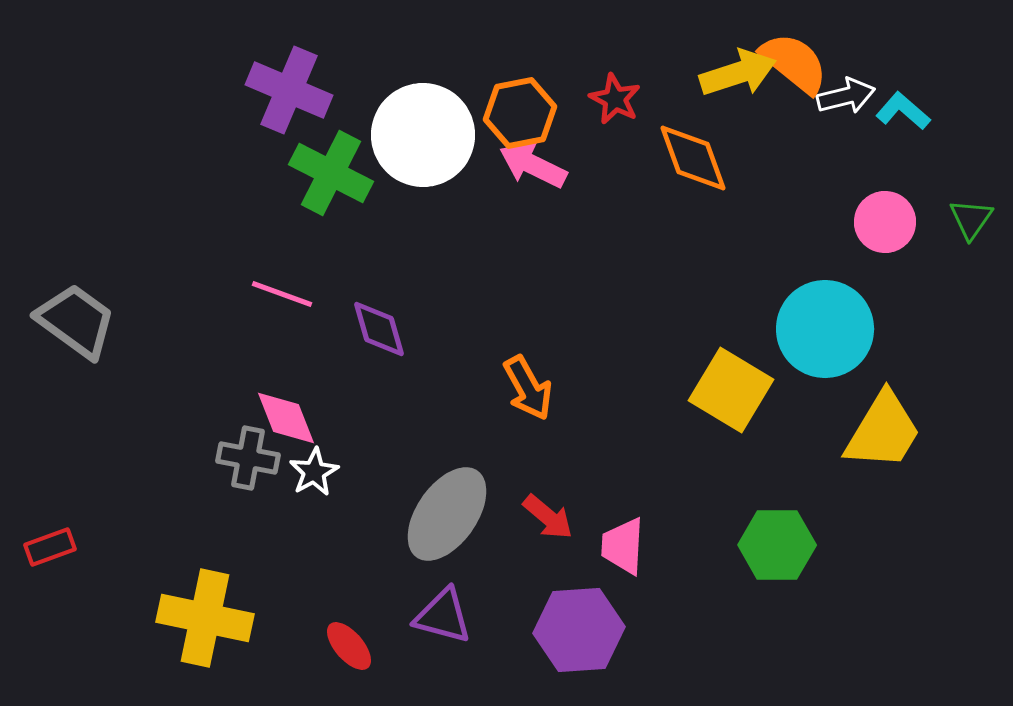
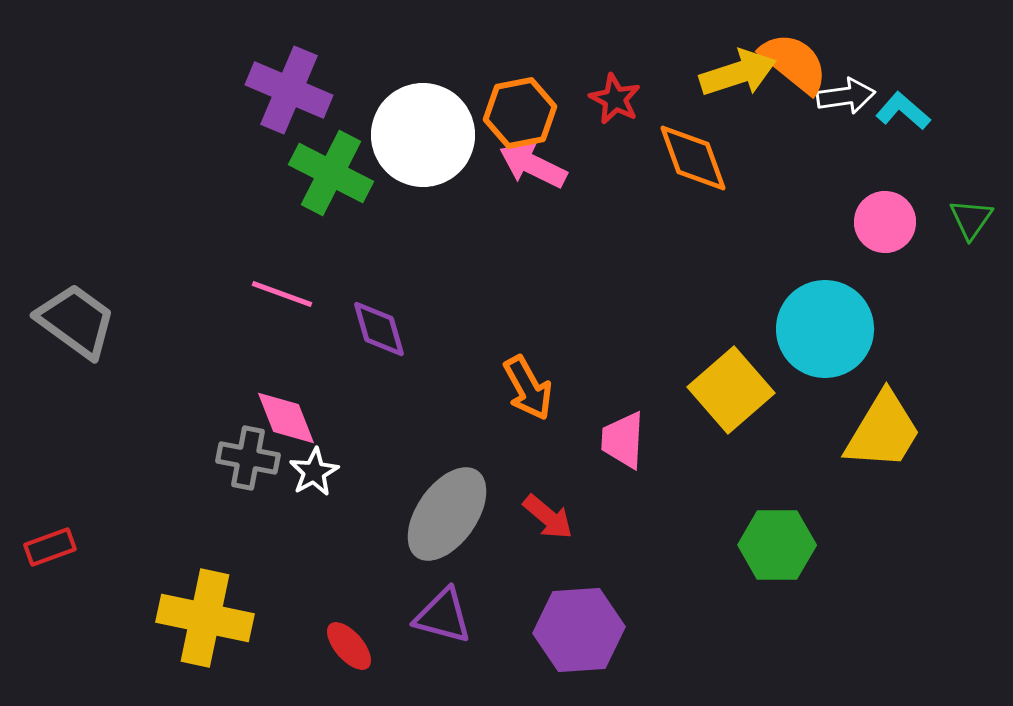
white arrow: rotated 6 degrees clockwise
yellow square: rotated 18 degrees clockwise
pink trapezoid: moved 106 px up
